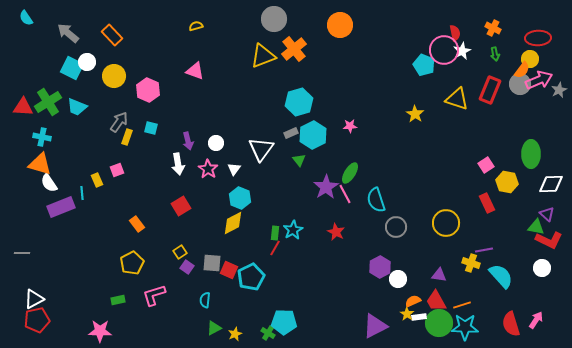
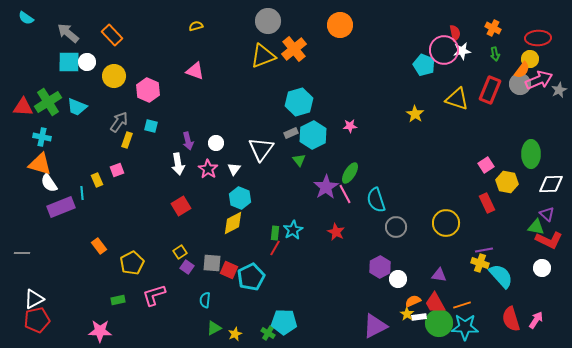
cyan semicircle at (26, 18): rotated 21 degrees counterclockwise
gray circle at (274, 19): moved 6 px left, 2 px down
white star at (462, 51): rotated 18 degrees clockwise
cyan square at (72, 68): moved 3 px left, 6 px up; rotated 25 degrees counterclockwise
cyan square at (151, 128): moved 2 px up
yellow rectangle at (127, 137): moved 3 px down
orange rectangle at (137, 224): moved 38 px left, 22 px down
yellow cross at (471, 263): moved 9 px right
red trapezoid at (436, 301): moved 1 px left, 2 px down
red semicircle at (511, 324): moved 5 px up
